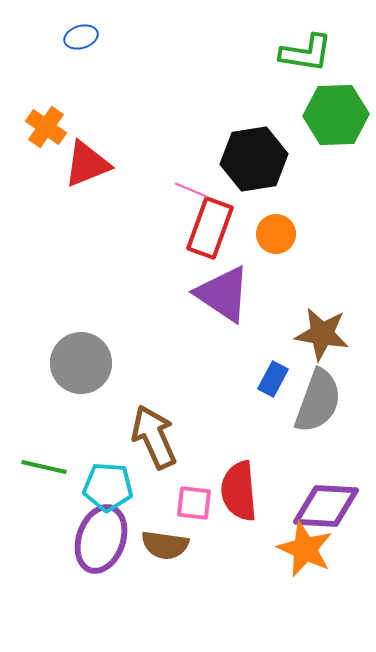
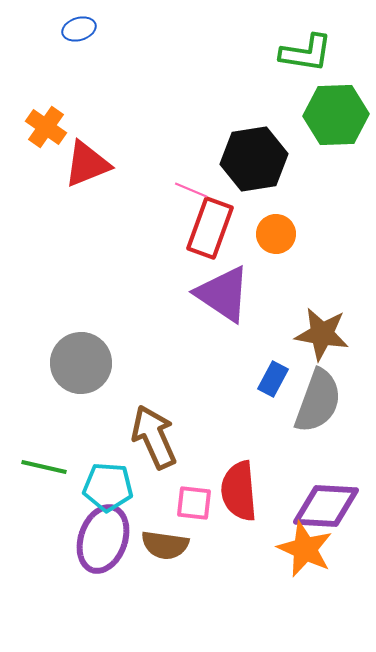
blue ellipse: moved 2 px left, 8 px up
purple ellipse: moved 2 px right
